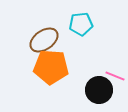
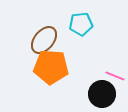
brown ellipse: rotated 16 degrees counterclockwise
black circle: moved 3 px right, 4 px down
